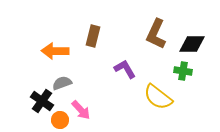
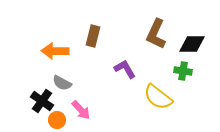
gray semicircle: rotated 132 degrees counterclockwise
orange circle: moved 3 px left
